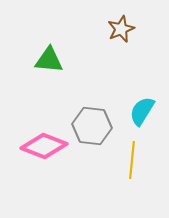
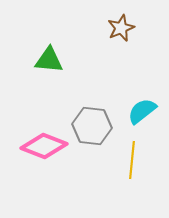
brown star: moved 1 px up
cyan semicircle: rotated 20 degrees clockwise
